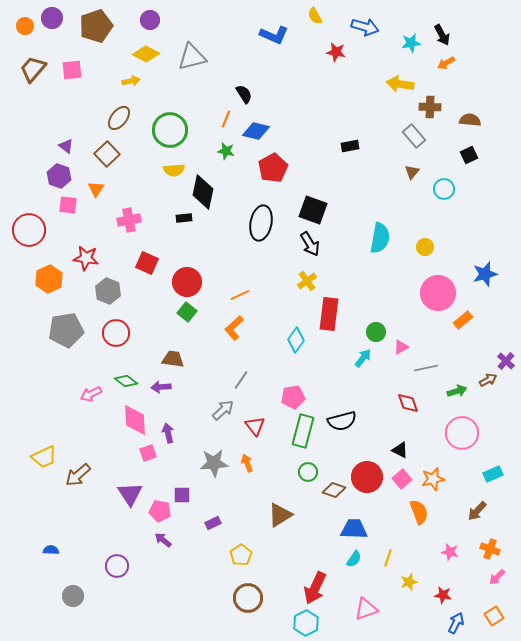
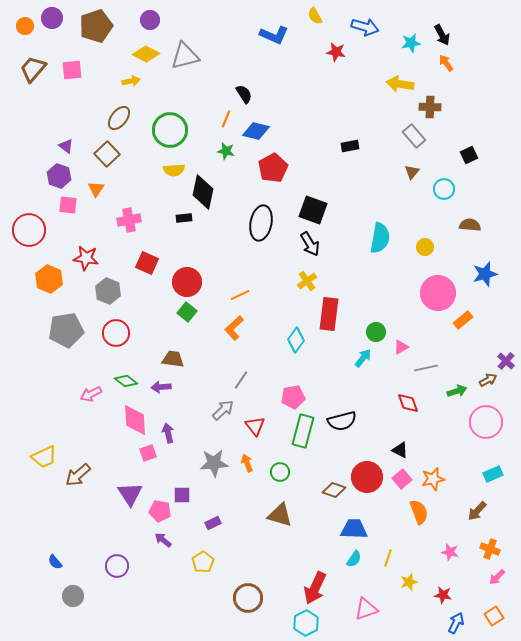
gray triangle at (192, 57): moved 7 px left, 1 px up
orange arrow at (446, 63): rotated 84 degrees clockwise
brown semicircle at (470, 120): moved 105 px down
orange hexagon at (49, 279): rotated 12 degrees counterclockwise
pink circle at (462, 433): moved 24 px right, 11 px up
green circle at (308, 472): moved 28 px left
brown triangle at (280, 515): rotated 48 degrees clockwise
blue semicircle at (51, 550): moved 4 px right, 12 px down; rotated 133 degrees counterclockwise
yellow pentagon at (241, 555): moved 38 px left, 7 px down
